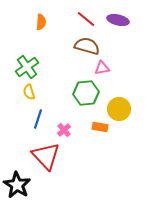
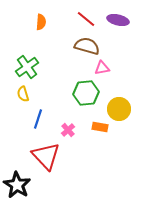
yellow semicircle: moved 6 px left, 2 px down
pink cross: moved 4 px right
